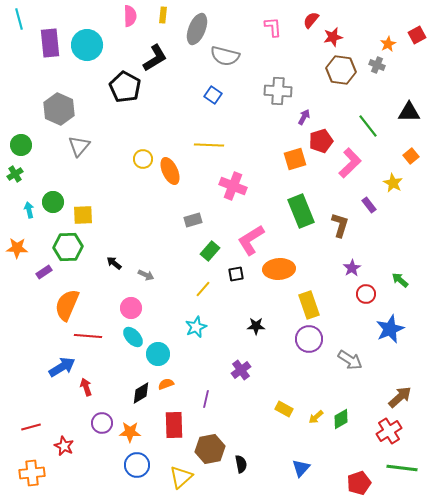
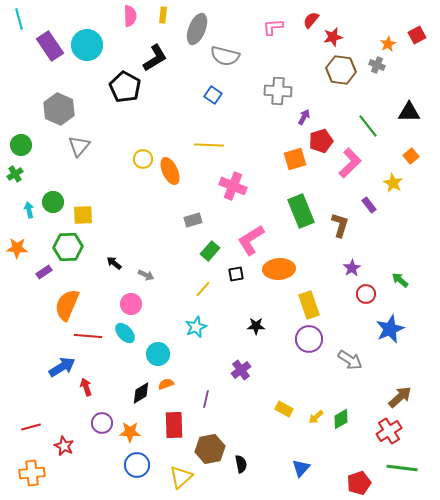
pink L-shape at (273, 27): rotated 90 degrees counterclockwise
purple rectangle at (50, 43): moved 3 px down; rotated 28 degrees counterclockwise
pink circle at (131, 308): moved 4 px up
cyan ellipse at (133, 337): moved 8 px left, 4 px up
